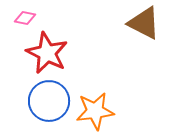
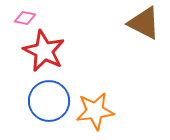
red star: moved 3 px left, 2 px up
